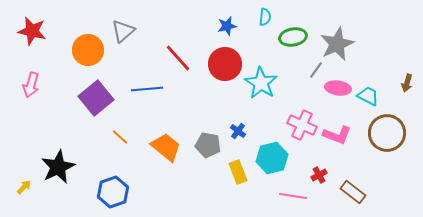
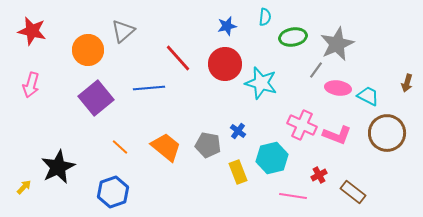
cyan star: rotated 16 degrees counterclockwise
blue line: moved 2 px right, 1 px up
orange line: moved 10 px down
